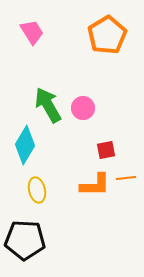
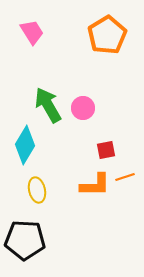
orange line: moved 1 px left, 1 px up; rotated 12 degrees counterclockwise
